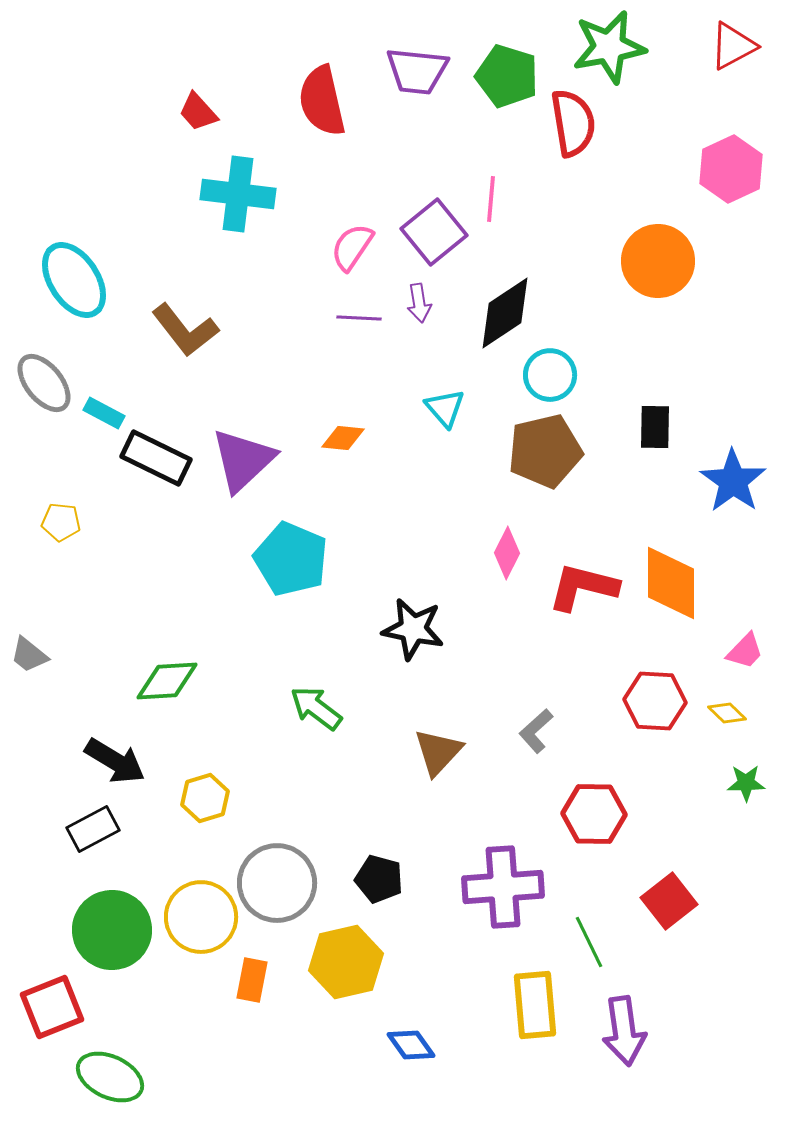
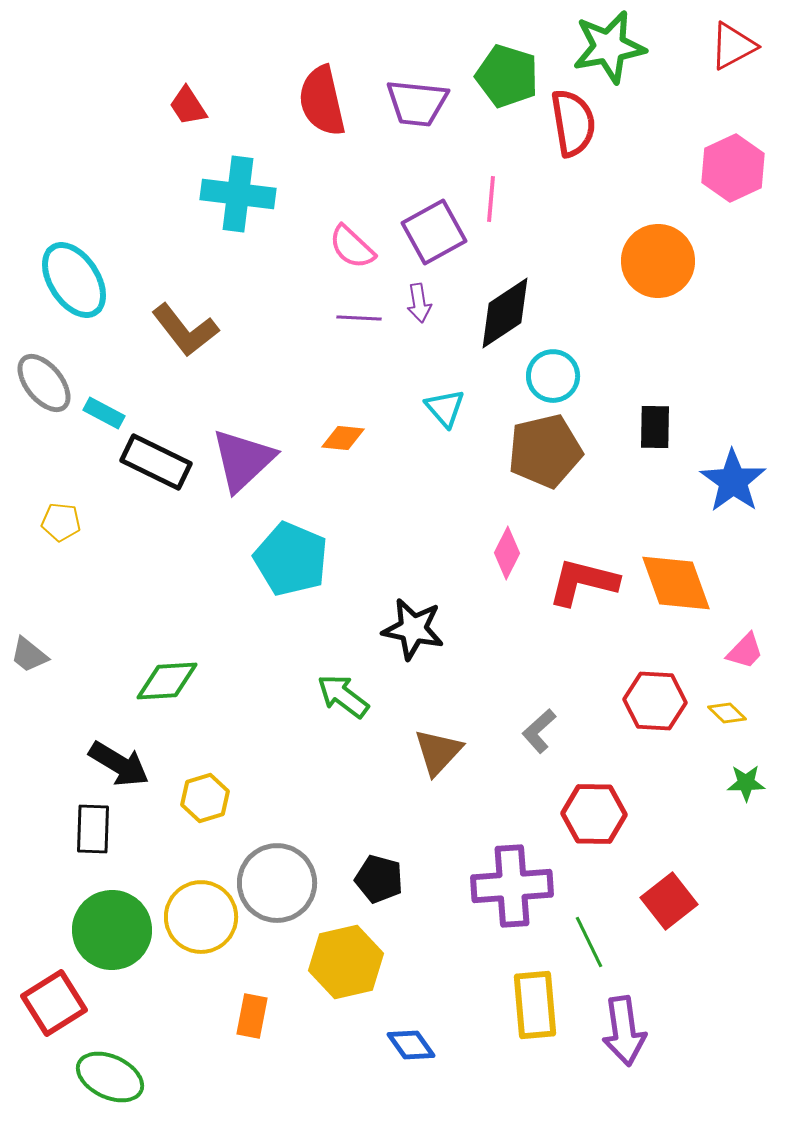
purple trapezoid at (417, 71): moved 32 px down
red trapezoid at (198, 112): moved 10 px left, 6 px up; rotated 9 degrees clockwise
pink hexagon at (731, 169): moved 2 px right, 1 px up
purple square at (434, 232): rotated 10 degrees clockwise
pink semicircle at (352, 247): rotated 81 degrees counterclockwise
cyan circle at (550, 375): moved 3 px right, 1 px down
black rectangle at (156, 458): moved 4 px down
orange diamond at (671, 583): moved 5 px right; rotated 20 degrees counterclockwise
red L-shape at (583, 587): moved 5 px up
green arrow at (316, 708): moved 27 px right, 12 px up
gray L-shape at (536, 731): moved 3 px right
black arrow at (115, 761): moved 4 px right, 3 px down
black rectangle at (93, 829): rotated 60 degrees counterclockwise
purple cross at (503, 887): moved 9 px right, 1 px up
orange rectangle at (252, 980): moved 36 px down
red square at (52, 1007): moved 2 px right, 4 px up; rotated 10 degrees counterclockwise
